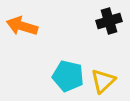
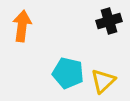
orange arrow: rotated 80 degrees clockwise
cyan pentagon: moved 3 px up
